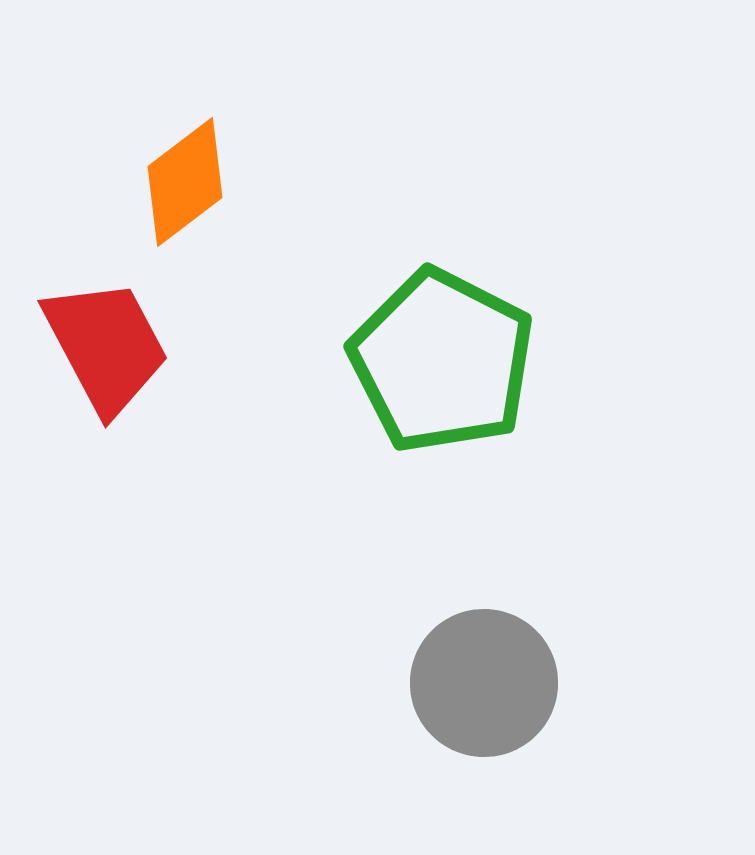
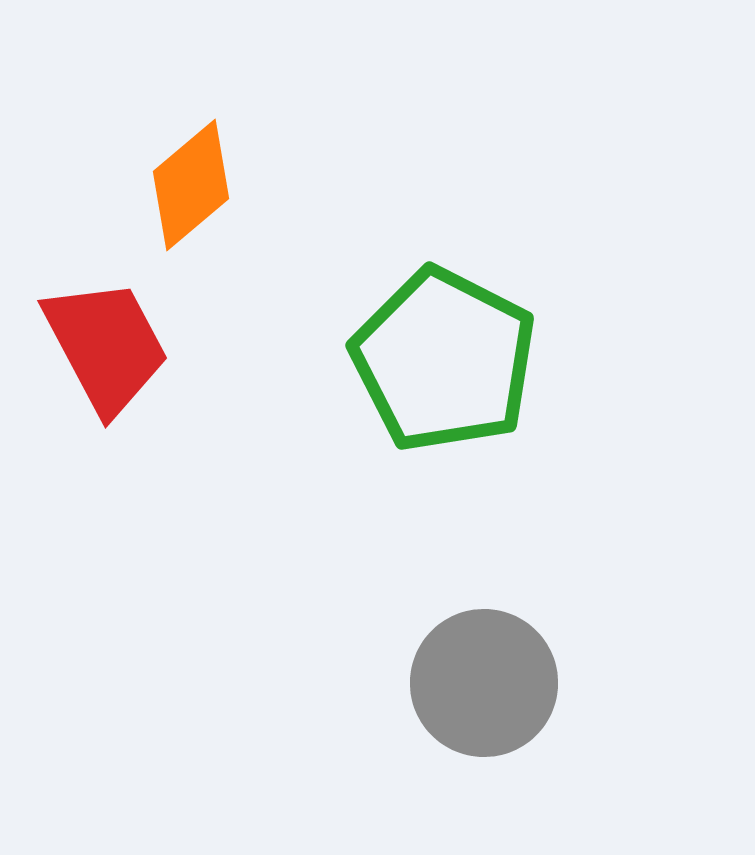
orange diamond: moved 6 px right, 3 px down; rotated 3 degrees counterclockwise
green pentagon: moved 2 px right, 1 px up
